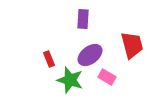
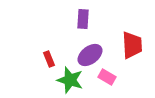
red trapezoid: rotated 12 degrees clockwise
